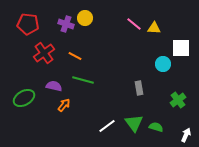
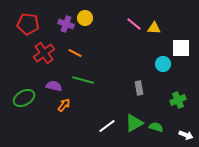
orange line: moved 3 px up
green cross: rotated 14 degrees clockwise
green triangle: rotated 36 degrees clockwise
white arrow: rotated 88 degrees clockwise
